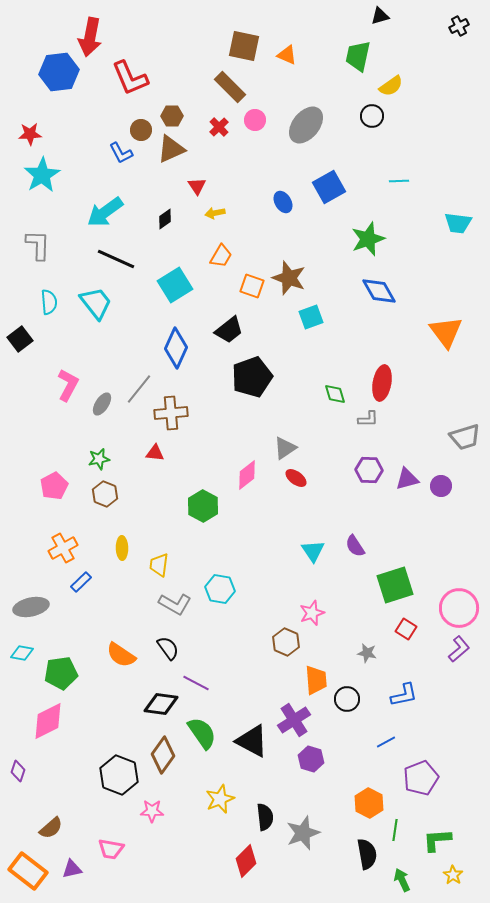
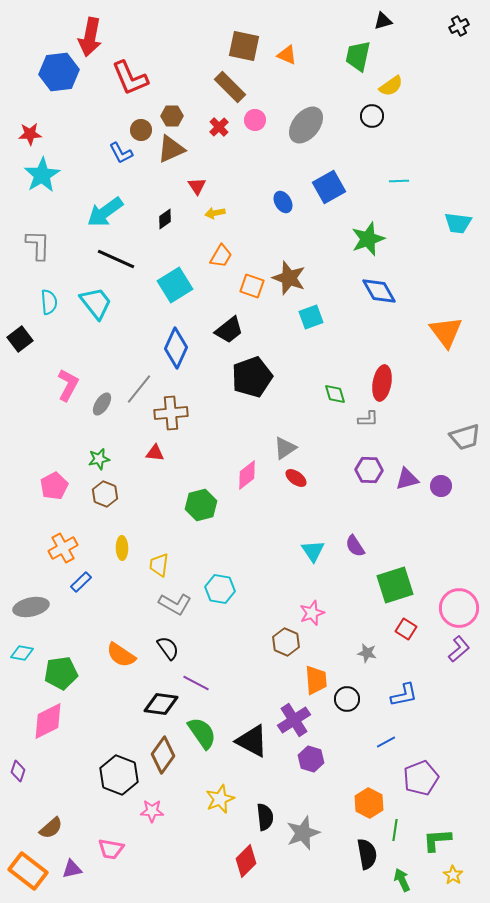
black triangle at (380, 16): moved 3 px right, 5 px down
green hexagon at (203, 506): moved 2 px left, 1 px up; rotated 16 degrees clockwise
